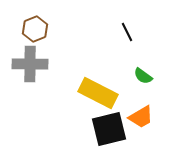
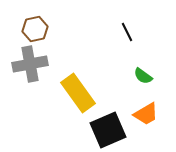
brown hexagon: rotated 10 degrees clockwise
gray cross: rotated 12 degrees counterclockwise
yellow rectangle: moved 20 px left; rotated 27 degrees clockwise
orange trapezoid: moved 5 px right, 3 px up
black square: moved 1 px left, 1 px down; rotated 9 degrees counterclockwise
